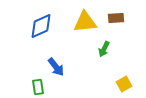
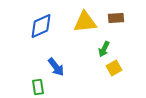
yellow square: moved 10 px left, 16 px up
